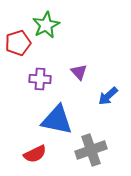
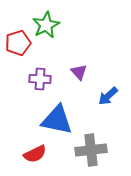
gray cross: rotated 12 degrees clockwise
